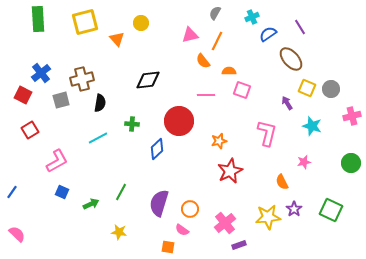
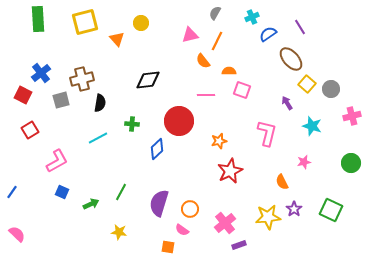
yellow square at (307, 88): moved 4 px up; rotated 18 degrees clockwise
